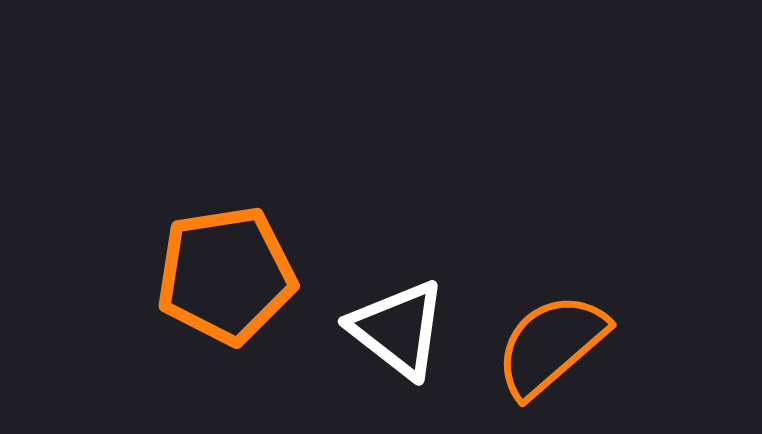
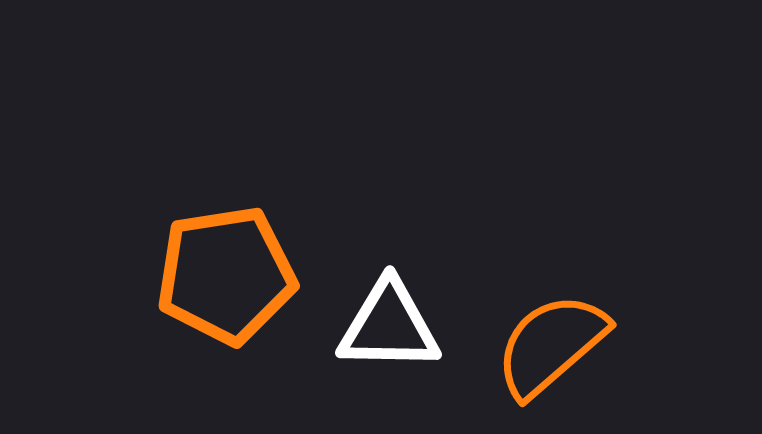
white triangle: moved 9 px left, 3 px up; rotated 37 degrees counterclockwise
